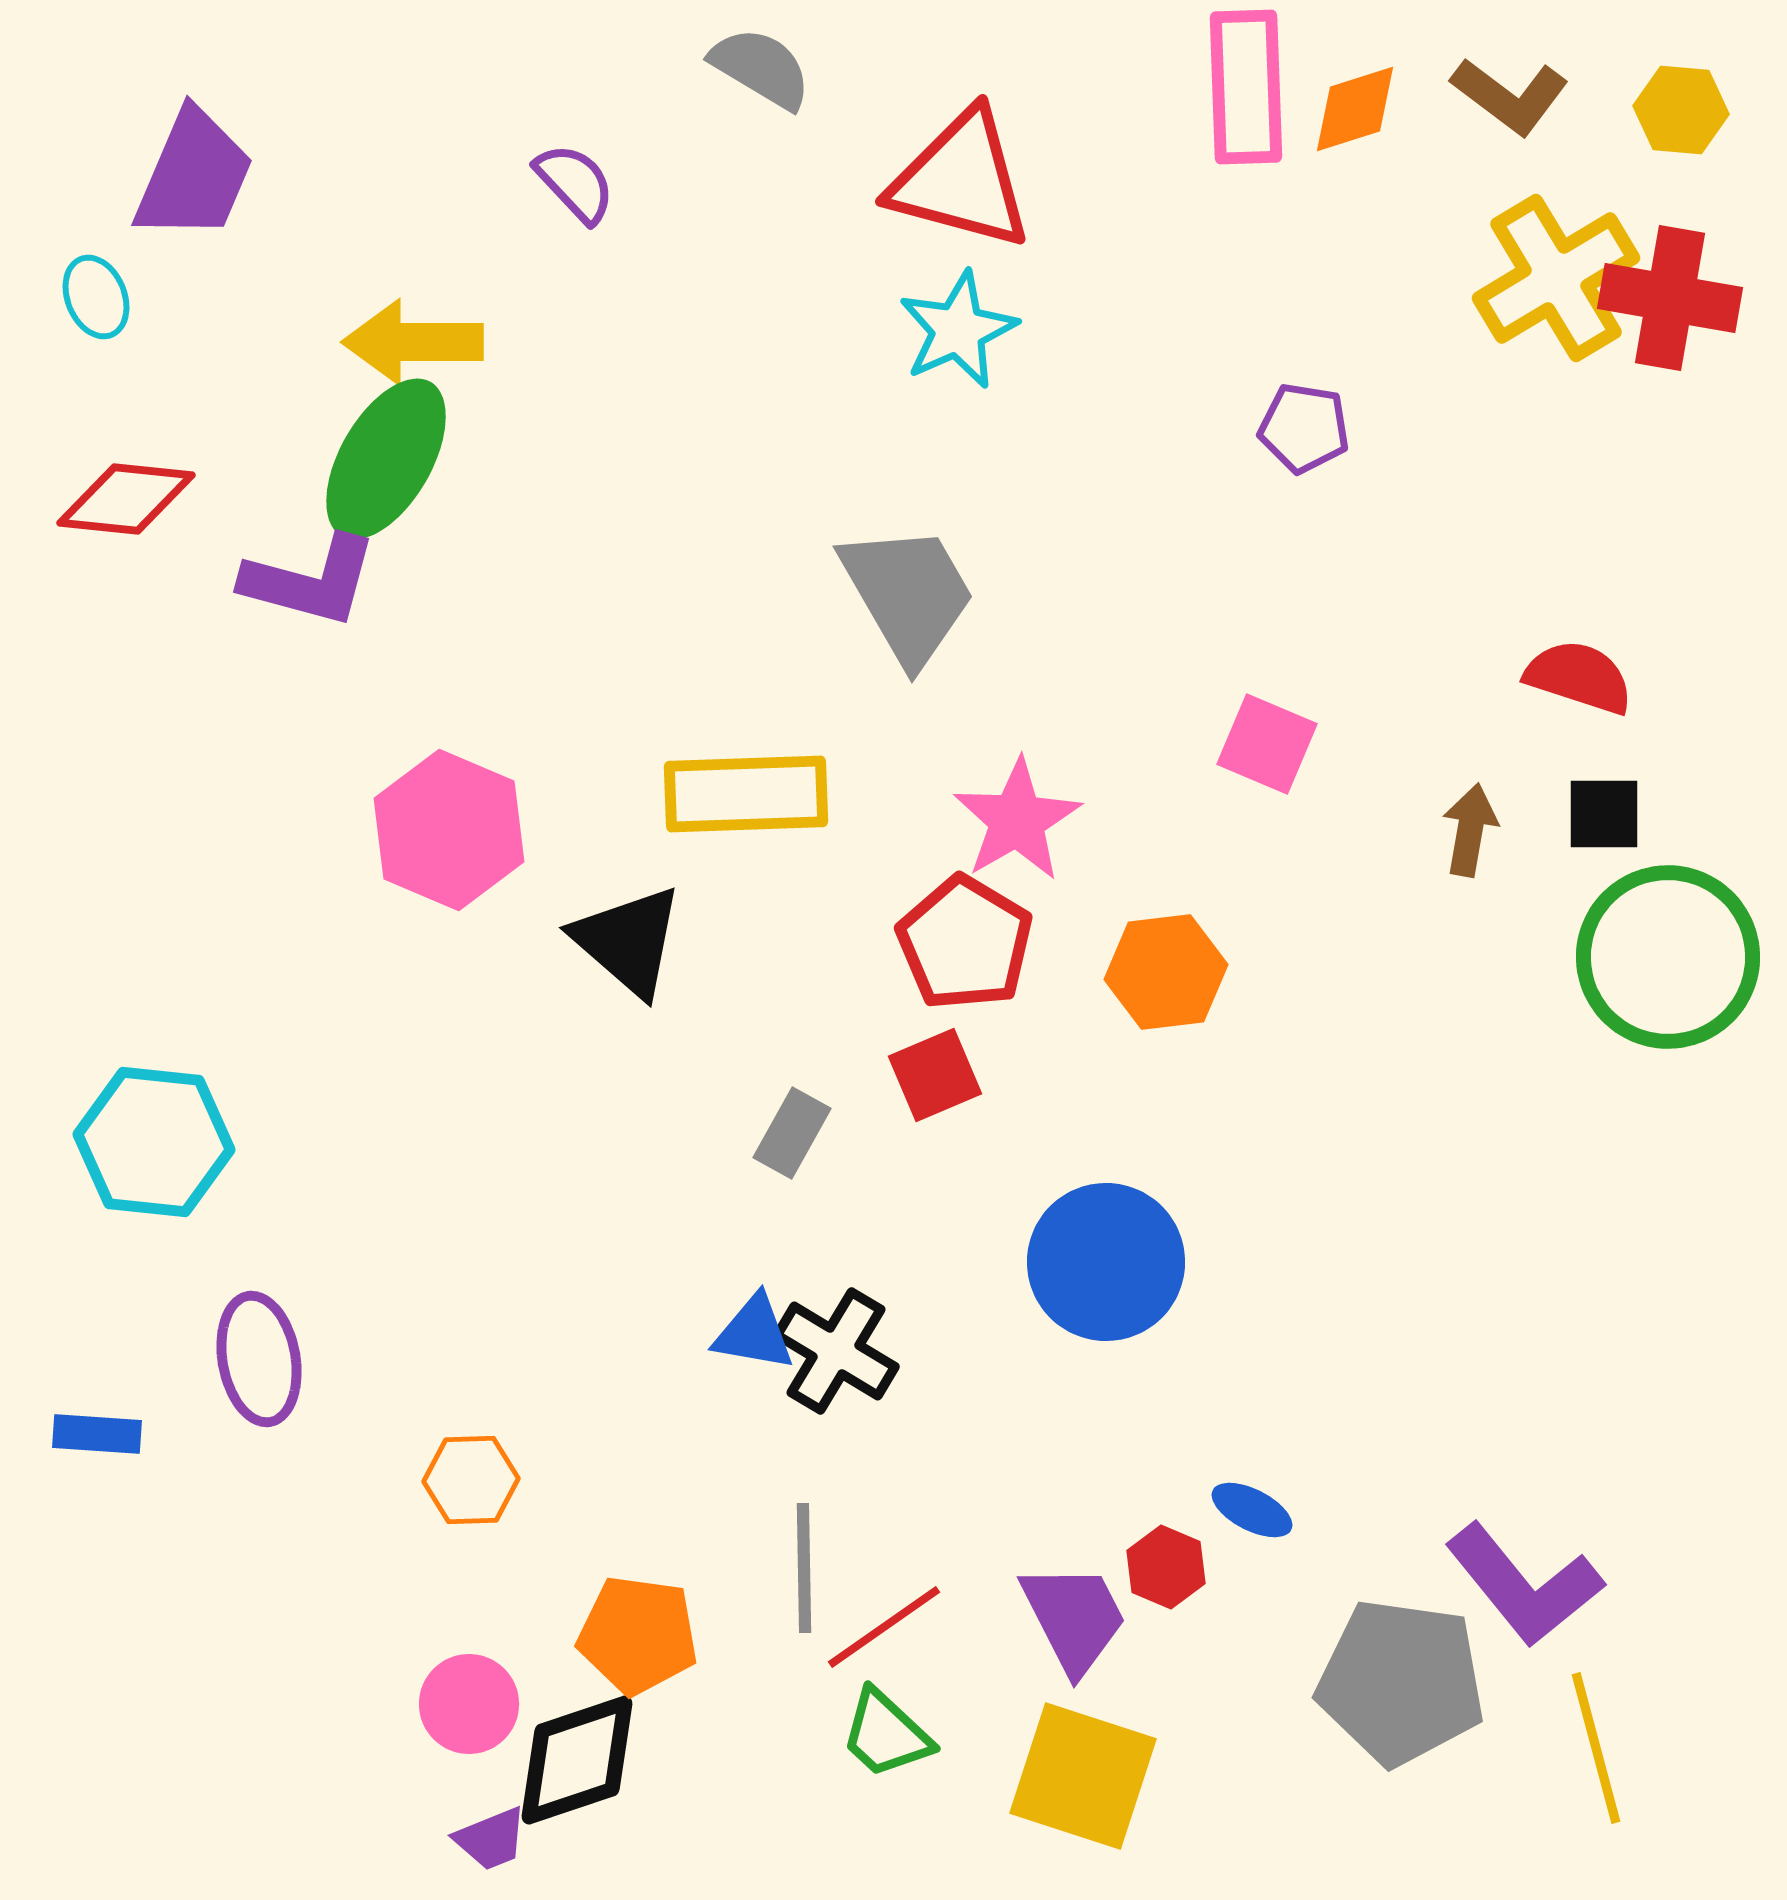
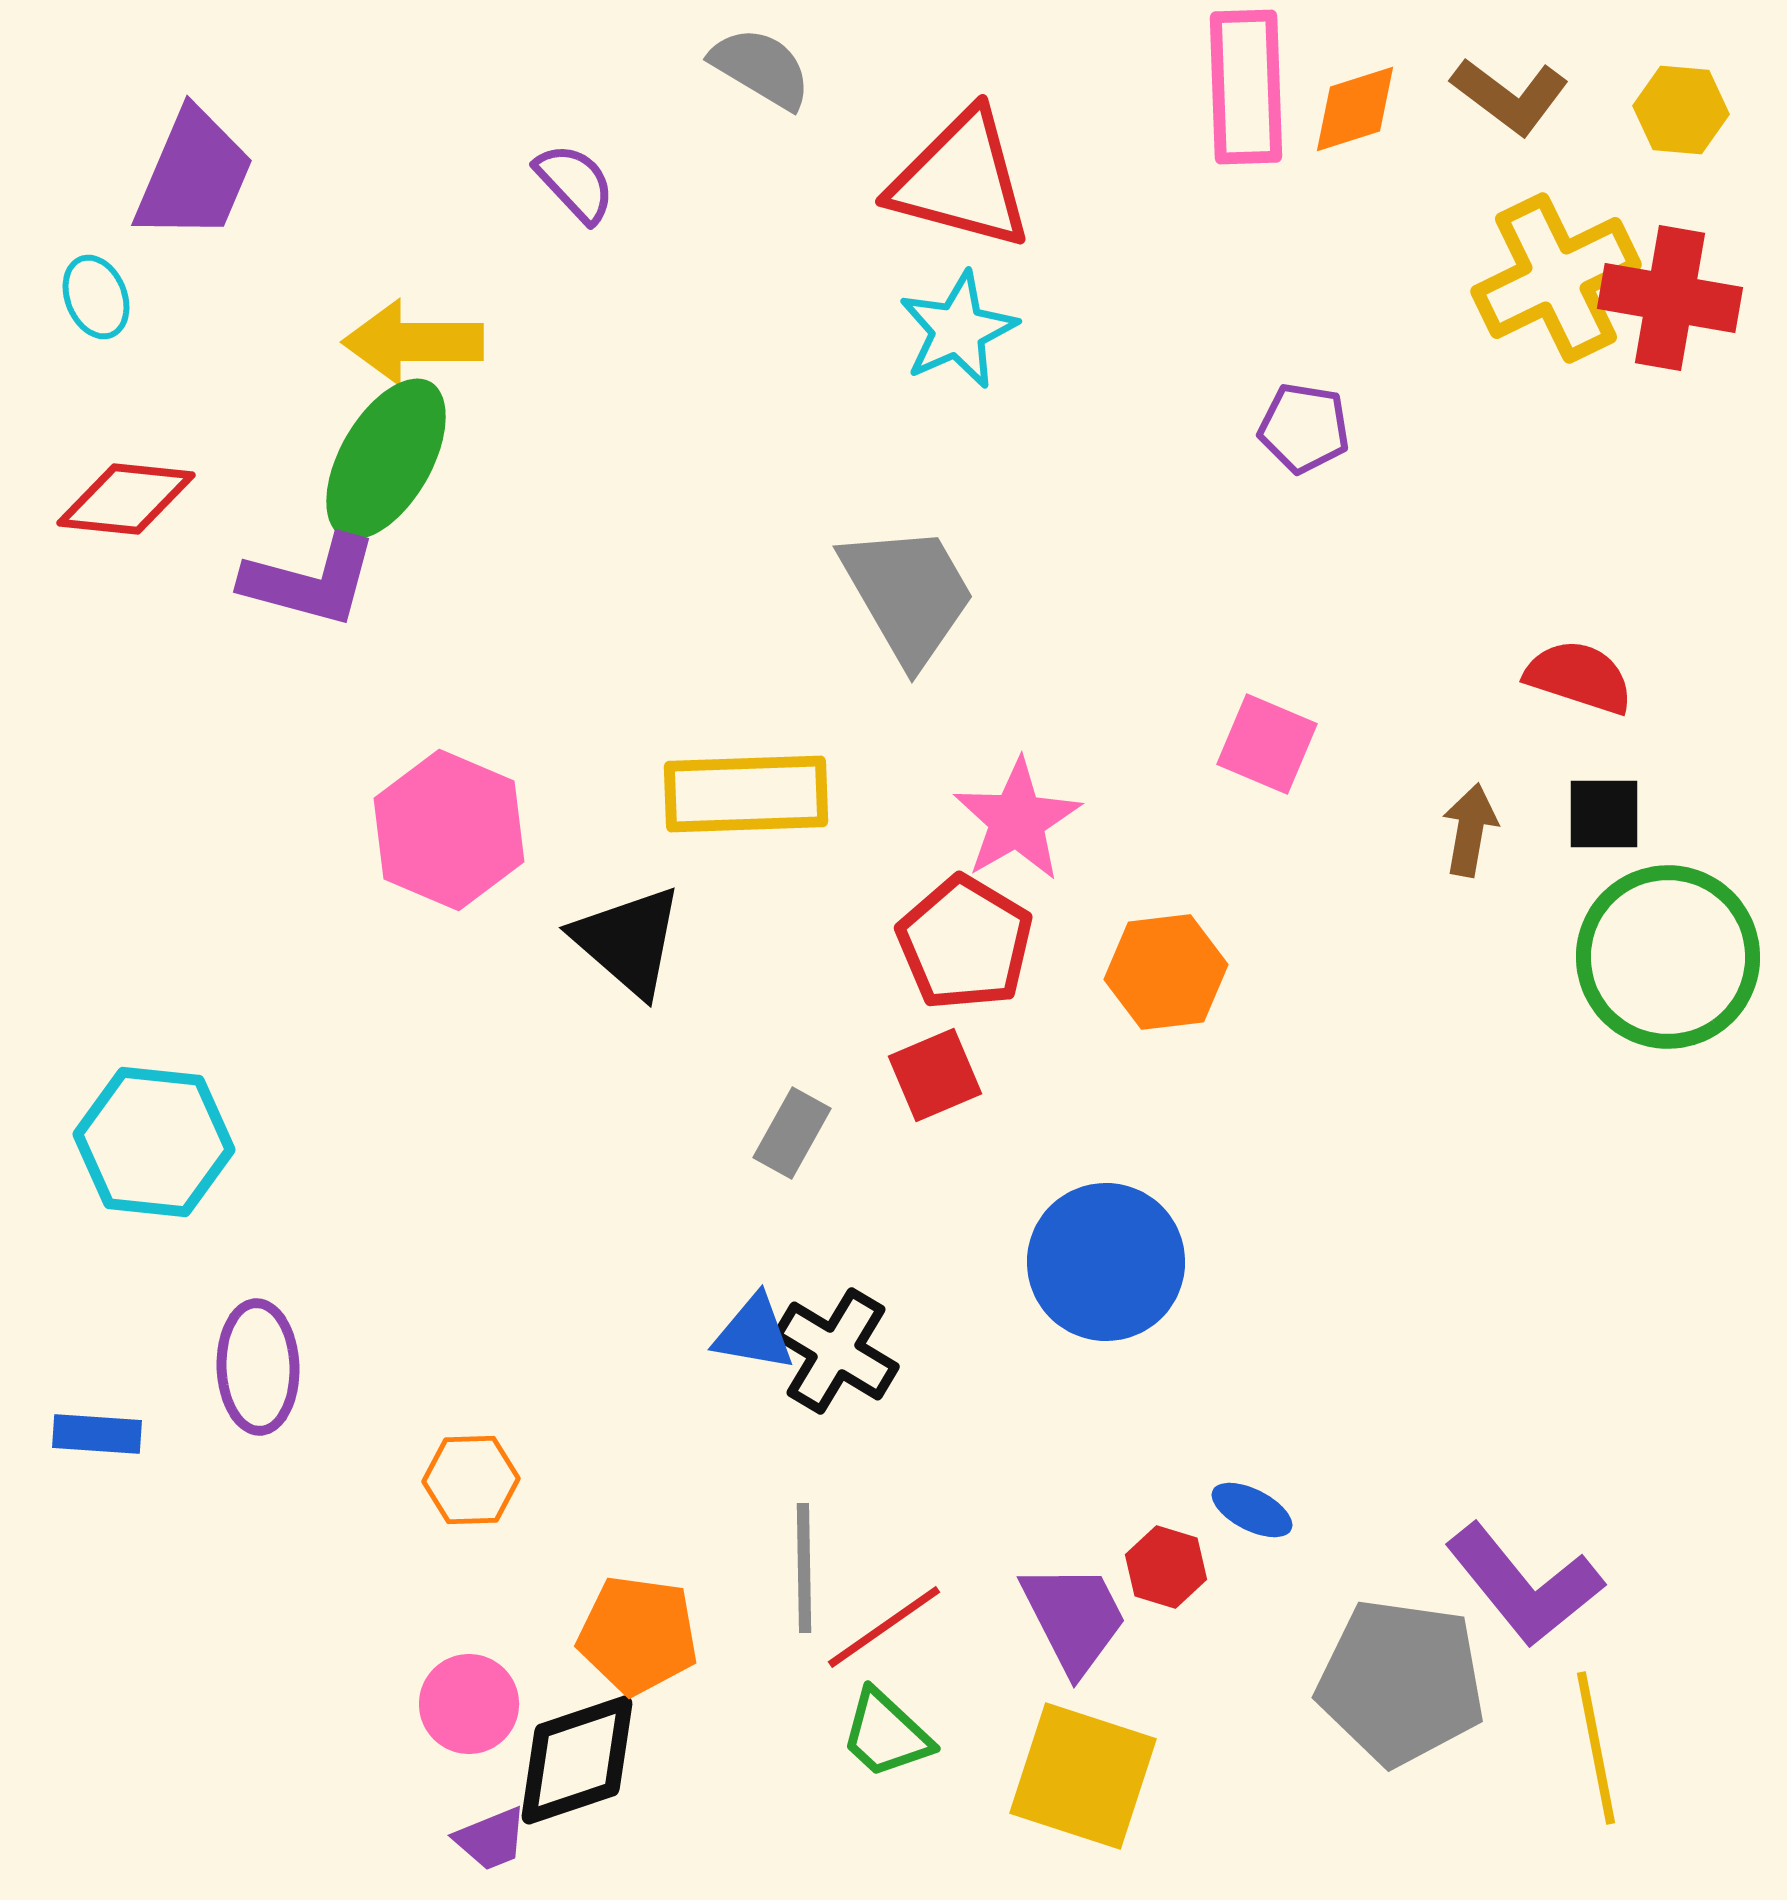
yellow cross at (1556, 278): rotated 5 degrees clockwise
purple ellipse at (259, 1359): moved 1 px left, 8 px down; rotated 8 degrees clockwise
red hexagon at (1166, 1567): rotated 6 degrees counterclockwise
yellow line at (1596, 1748): rotated 4 degrees clockwise
